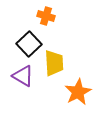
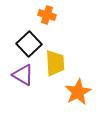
orange cross: moved 1 px right, 1 px up
yellow trapezoid: moved 1 px right
purple triangle: moved 1 px up
